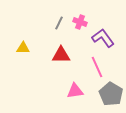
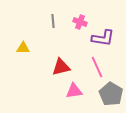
gray line: moved 6 px left, 2 px up; rotated 32 degrees counterclockwise
purple L-shape: rotated 135 degrees clockwise
red triangle: moved 12 px down; rotated 12 degrees counterclockwise
pink triangle: moved 1 px left
